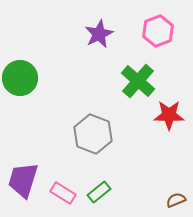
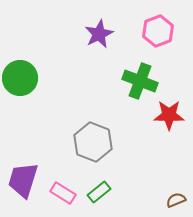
green cross: moved 2 px right; rotated 20 degrees counterclockwise
gray hexagon: moved 8 px down
